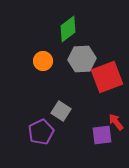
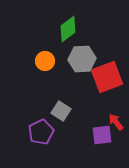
orange circle: moved 2 px right
